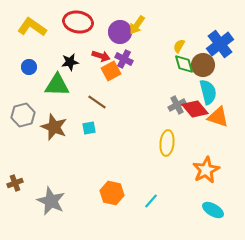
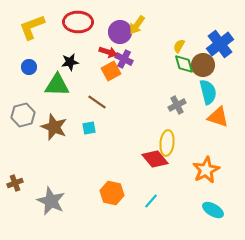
red ellipse: rotated 8 degrees counterclockwise
yellow L-shape: rotated 56 degrees counterclockwise
red arrow: moved 7 px right, 4 px up
red diamond: moved 40 px left, 50 px down
